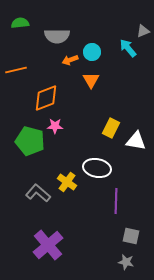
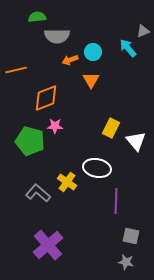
green semicircle: moved 17 px right, 6 px up
cyan circle: moved 1 px right
white triangle: rotated 40 degrees clockwise
